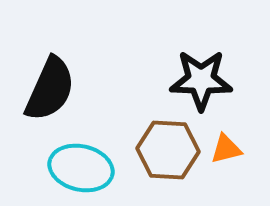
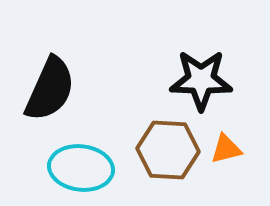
cyan ellipse: rotated 6 degrees counterclockwise
